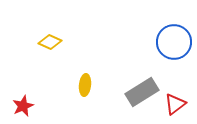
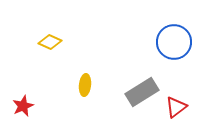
red triangle: moved 1 px right, 3 px down
